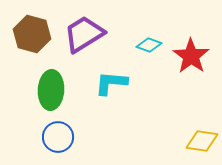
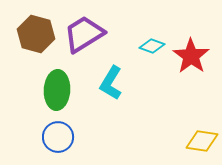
brown hexagon: moved 4 px right
cyan diamond: moved 3 px right, 1 px down
cyan L-shape: rotated 64 degrees counterclockwise
green ellipse: moved 6 px right
